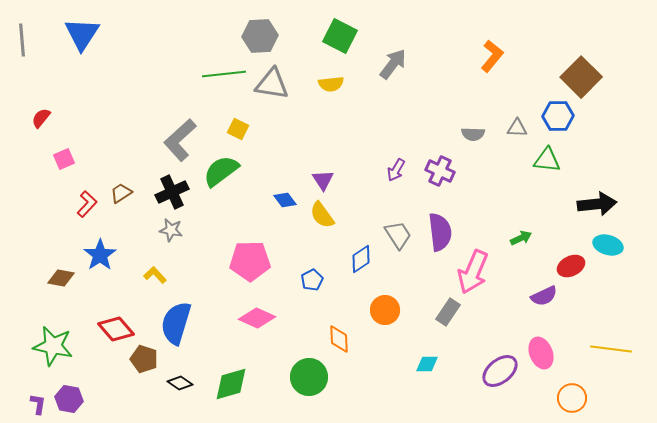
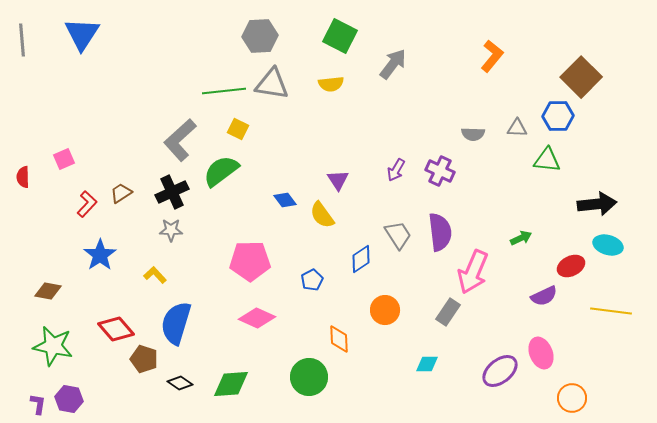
green line at (224, 74): moved 17 px down
red semicircle at (41, 118): moved 18 px left, 59 px down; rotated 40 degrees counterclockwise
purple triangle at (323, 180): moved 15 px right
gray star at (171, 230): rotated 10 degrees counterclockwise
brown diamond at (61, 278): moved 13 px left, 13 px down
yellow line at (611, 349): moved 38 px up
green diamond at (231, 384): rotated 12 degrees clockwise
